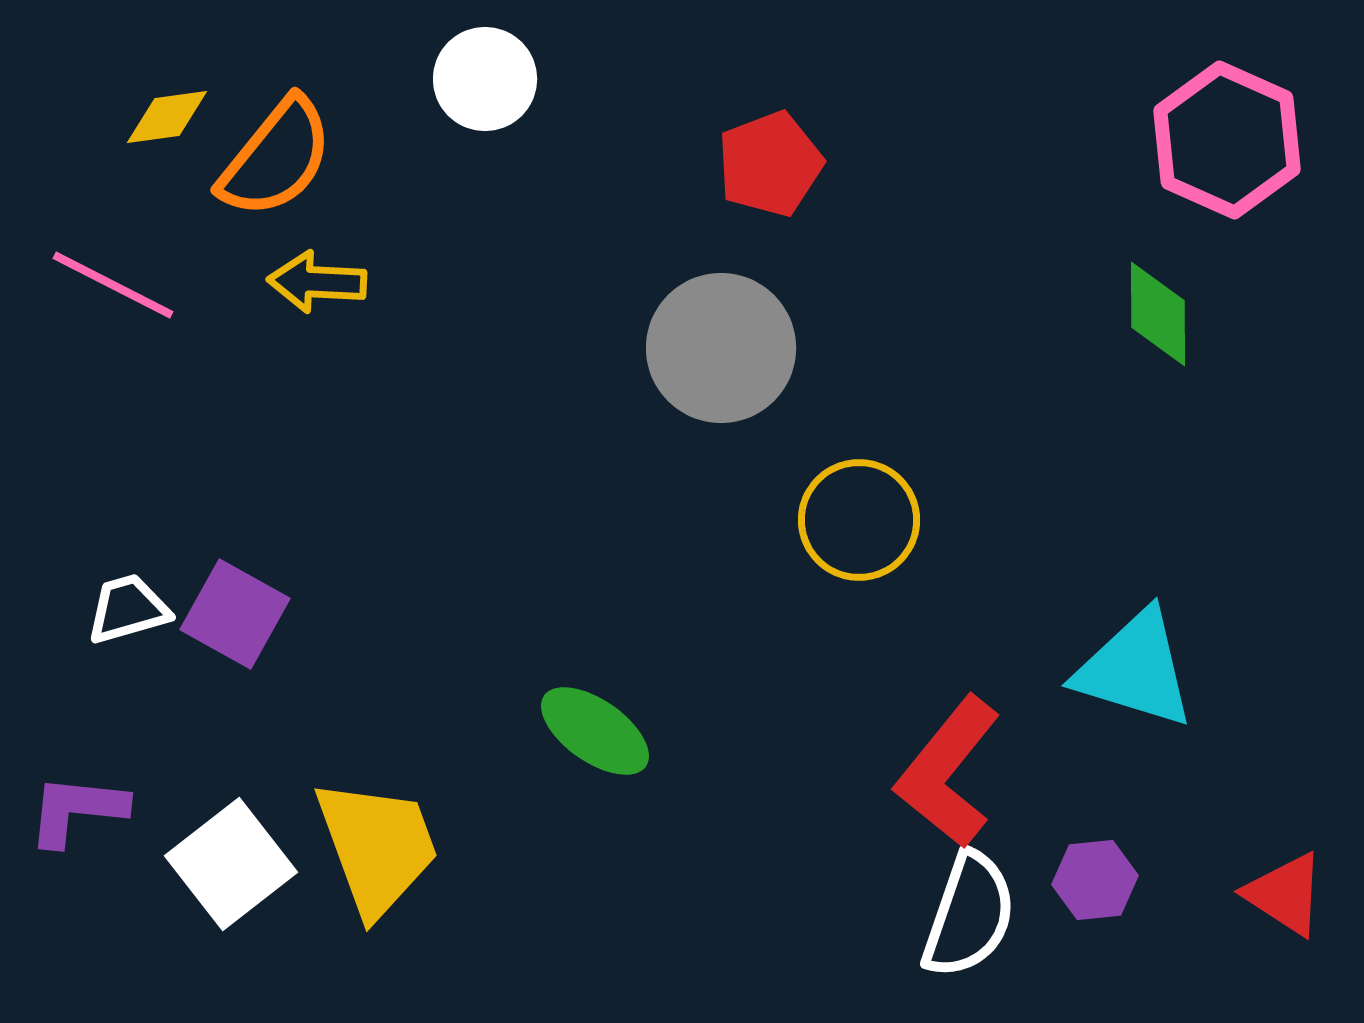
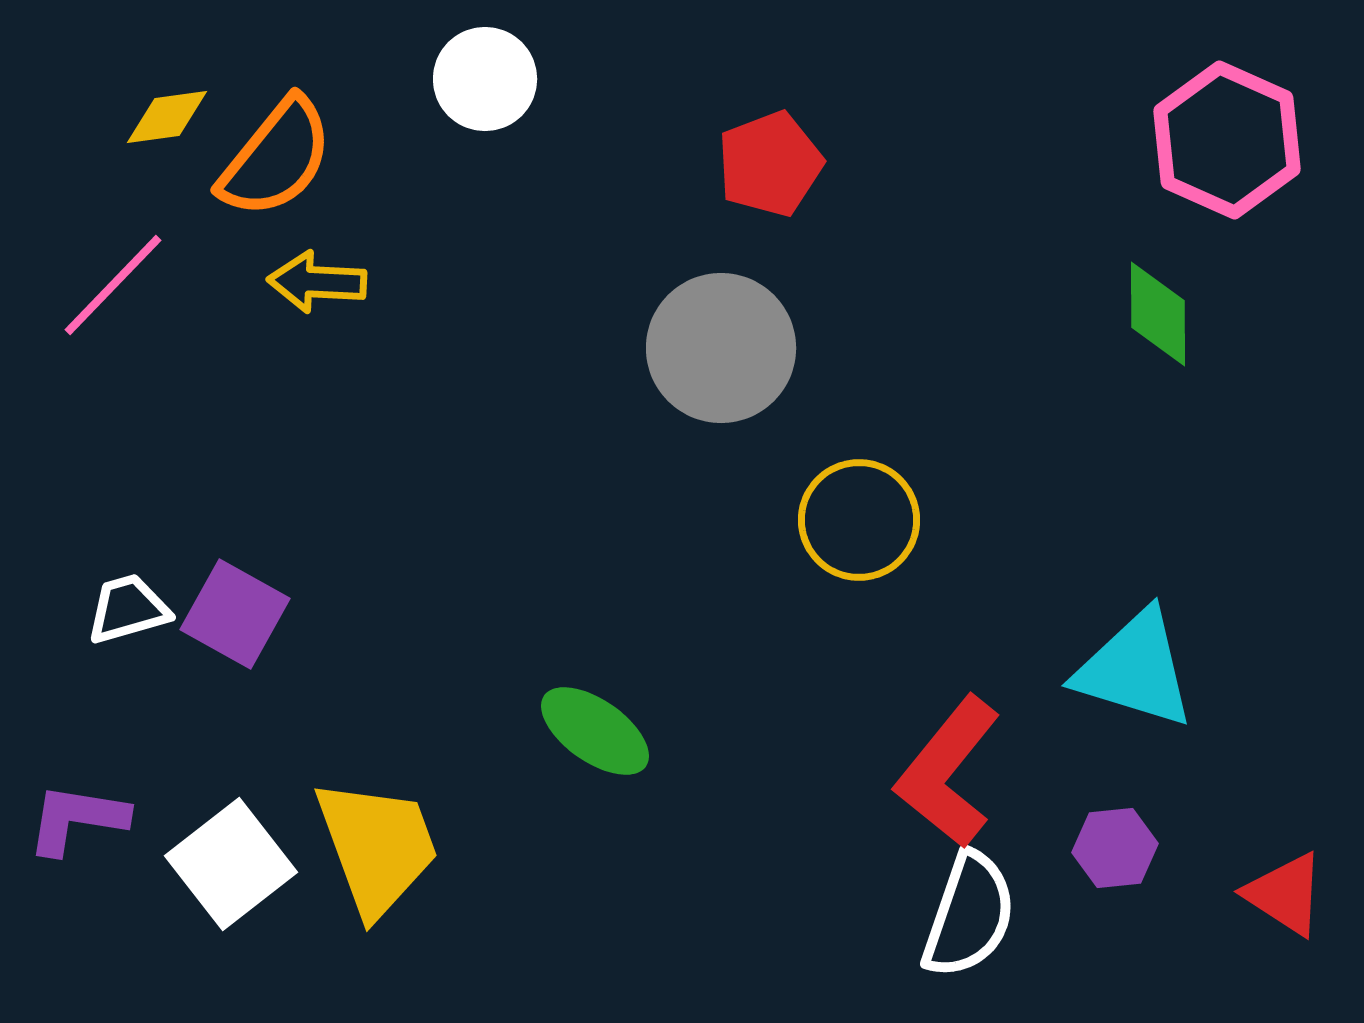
pink line: rotated 73 degrees counterclockwise
purple L-shape: moved 9 px down; rotated 3 degrees clockwise
purple hexagon: moved 20 px right, 32 px up
